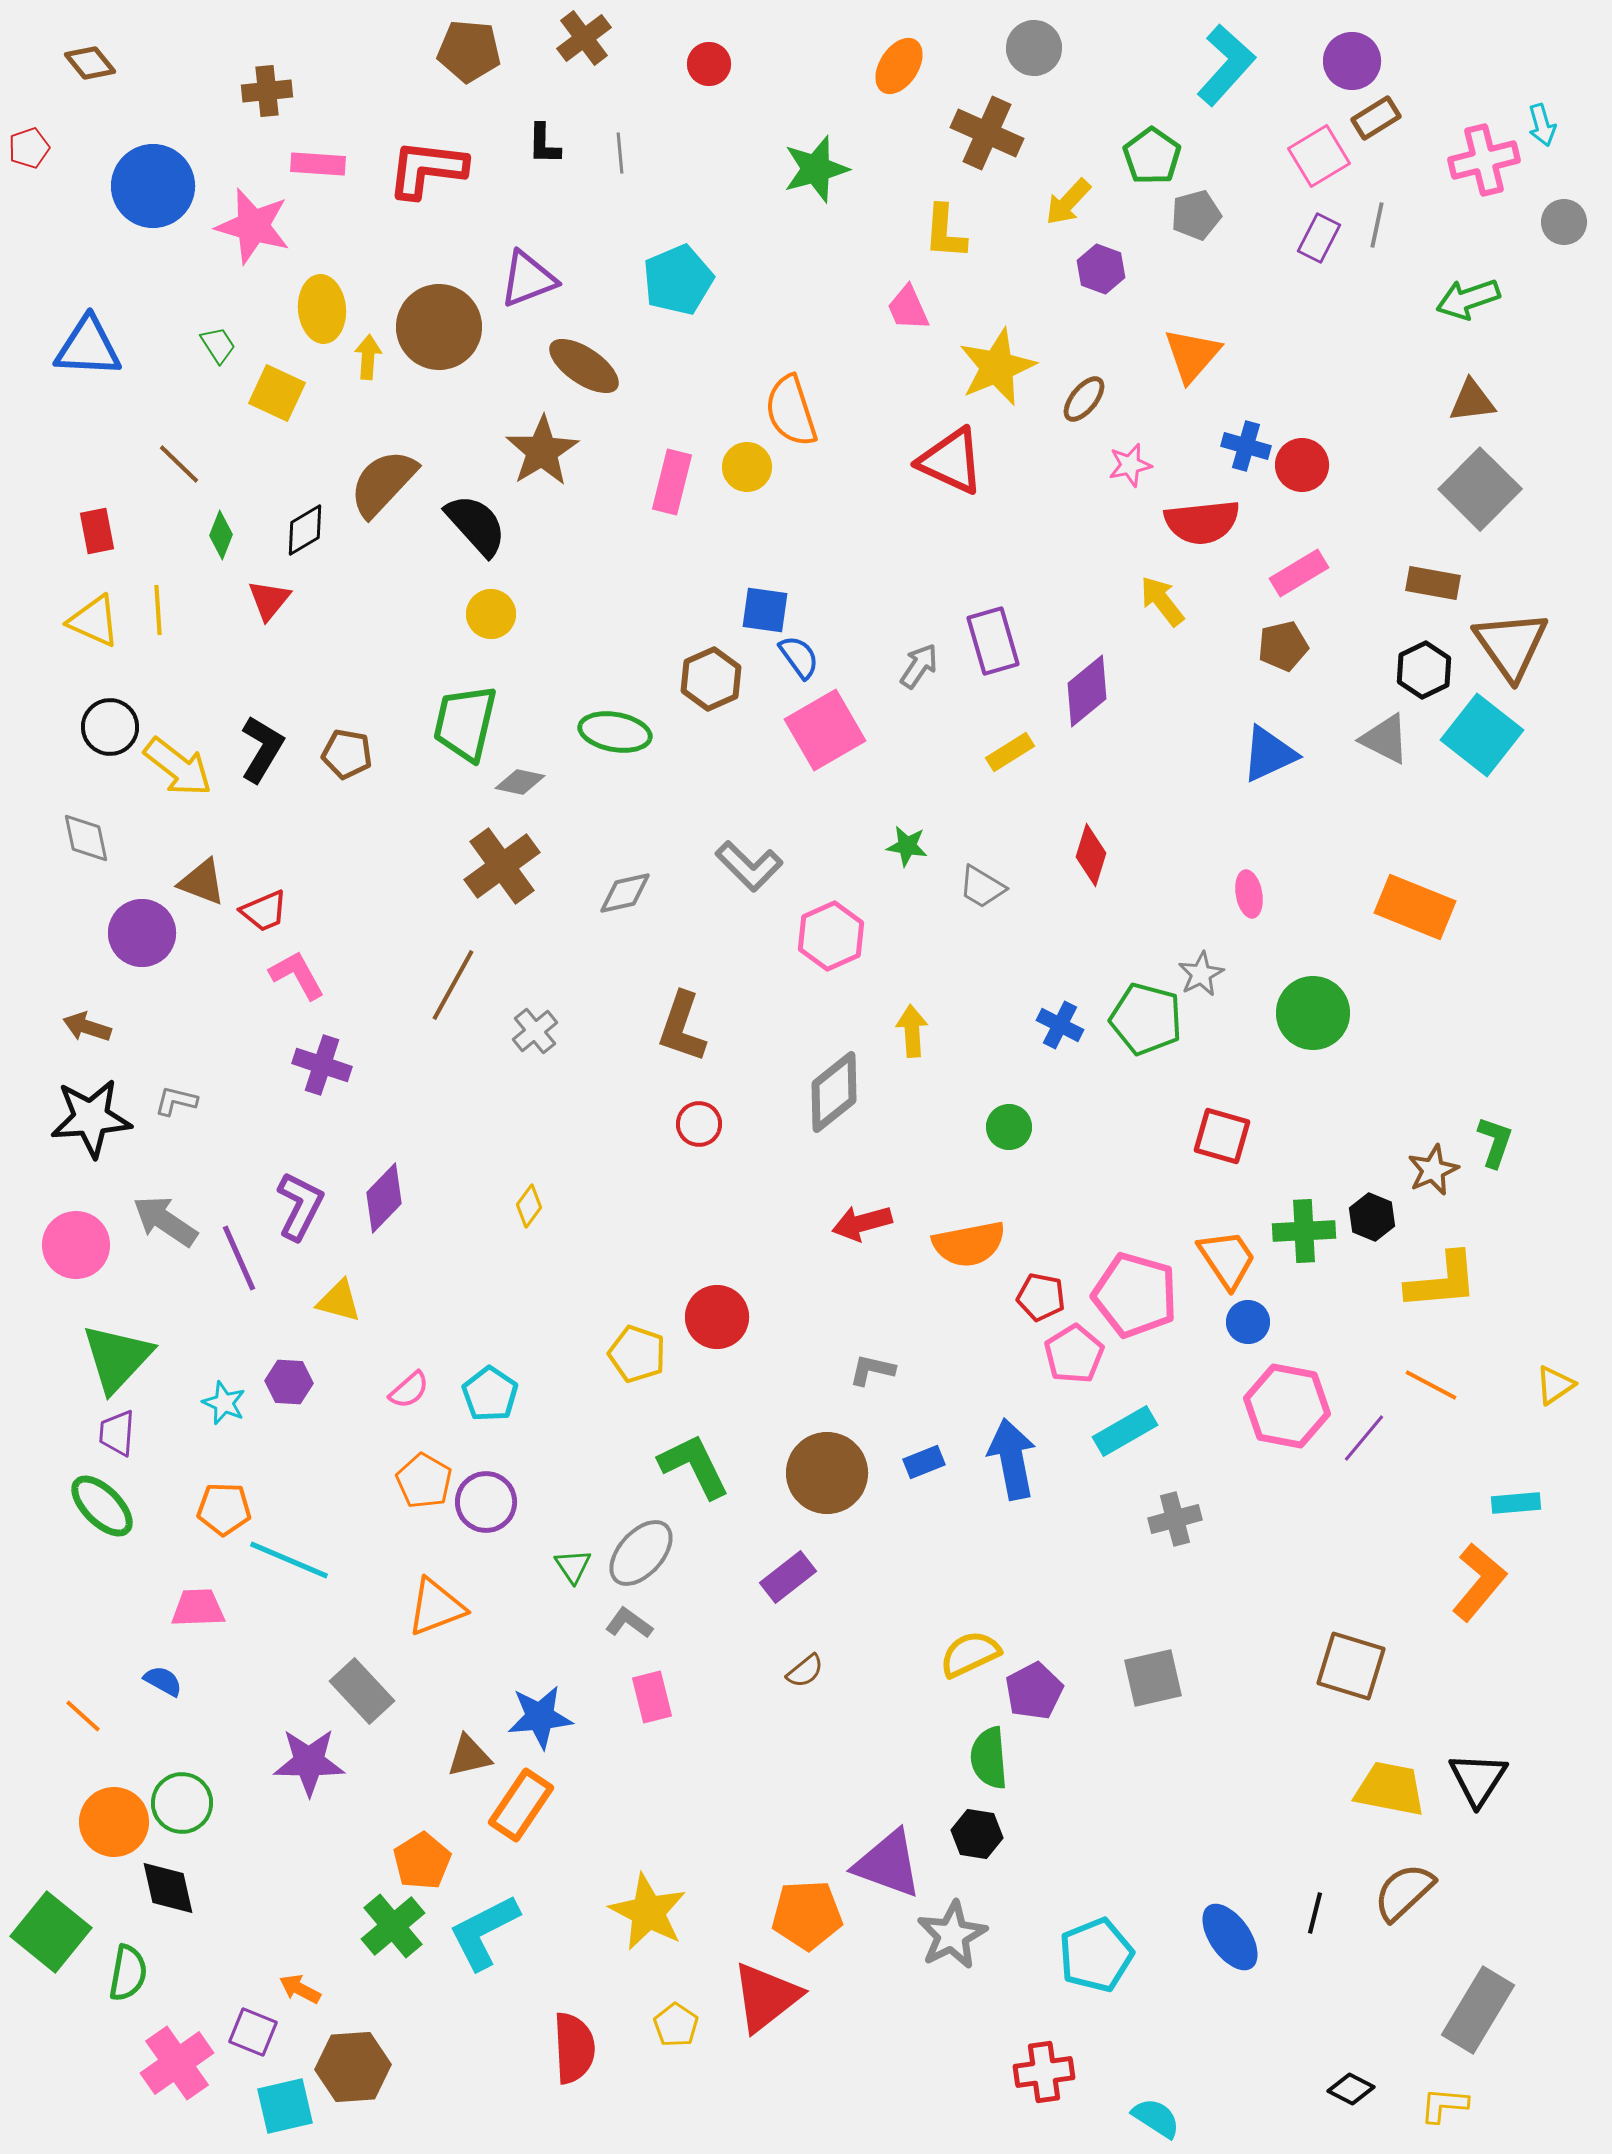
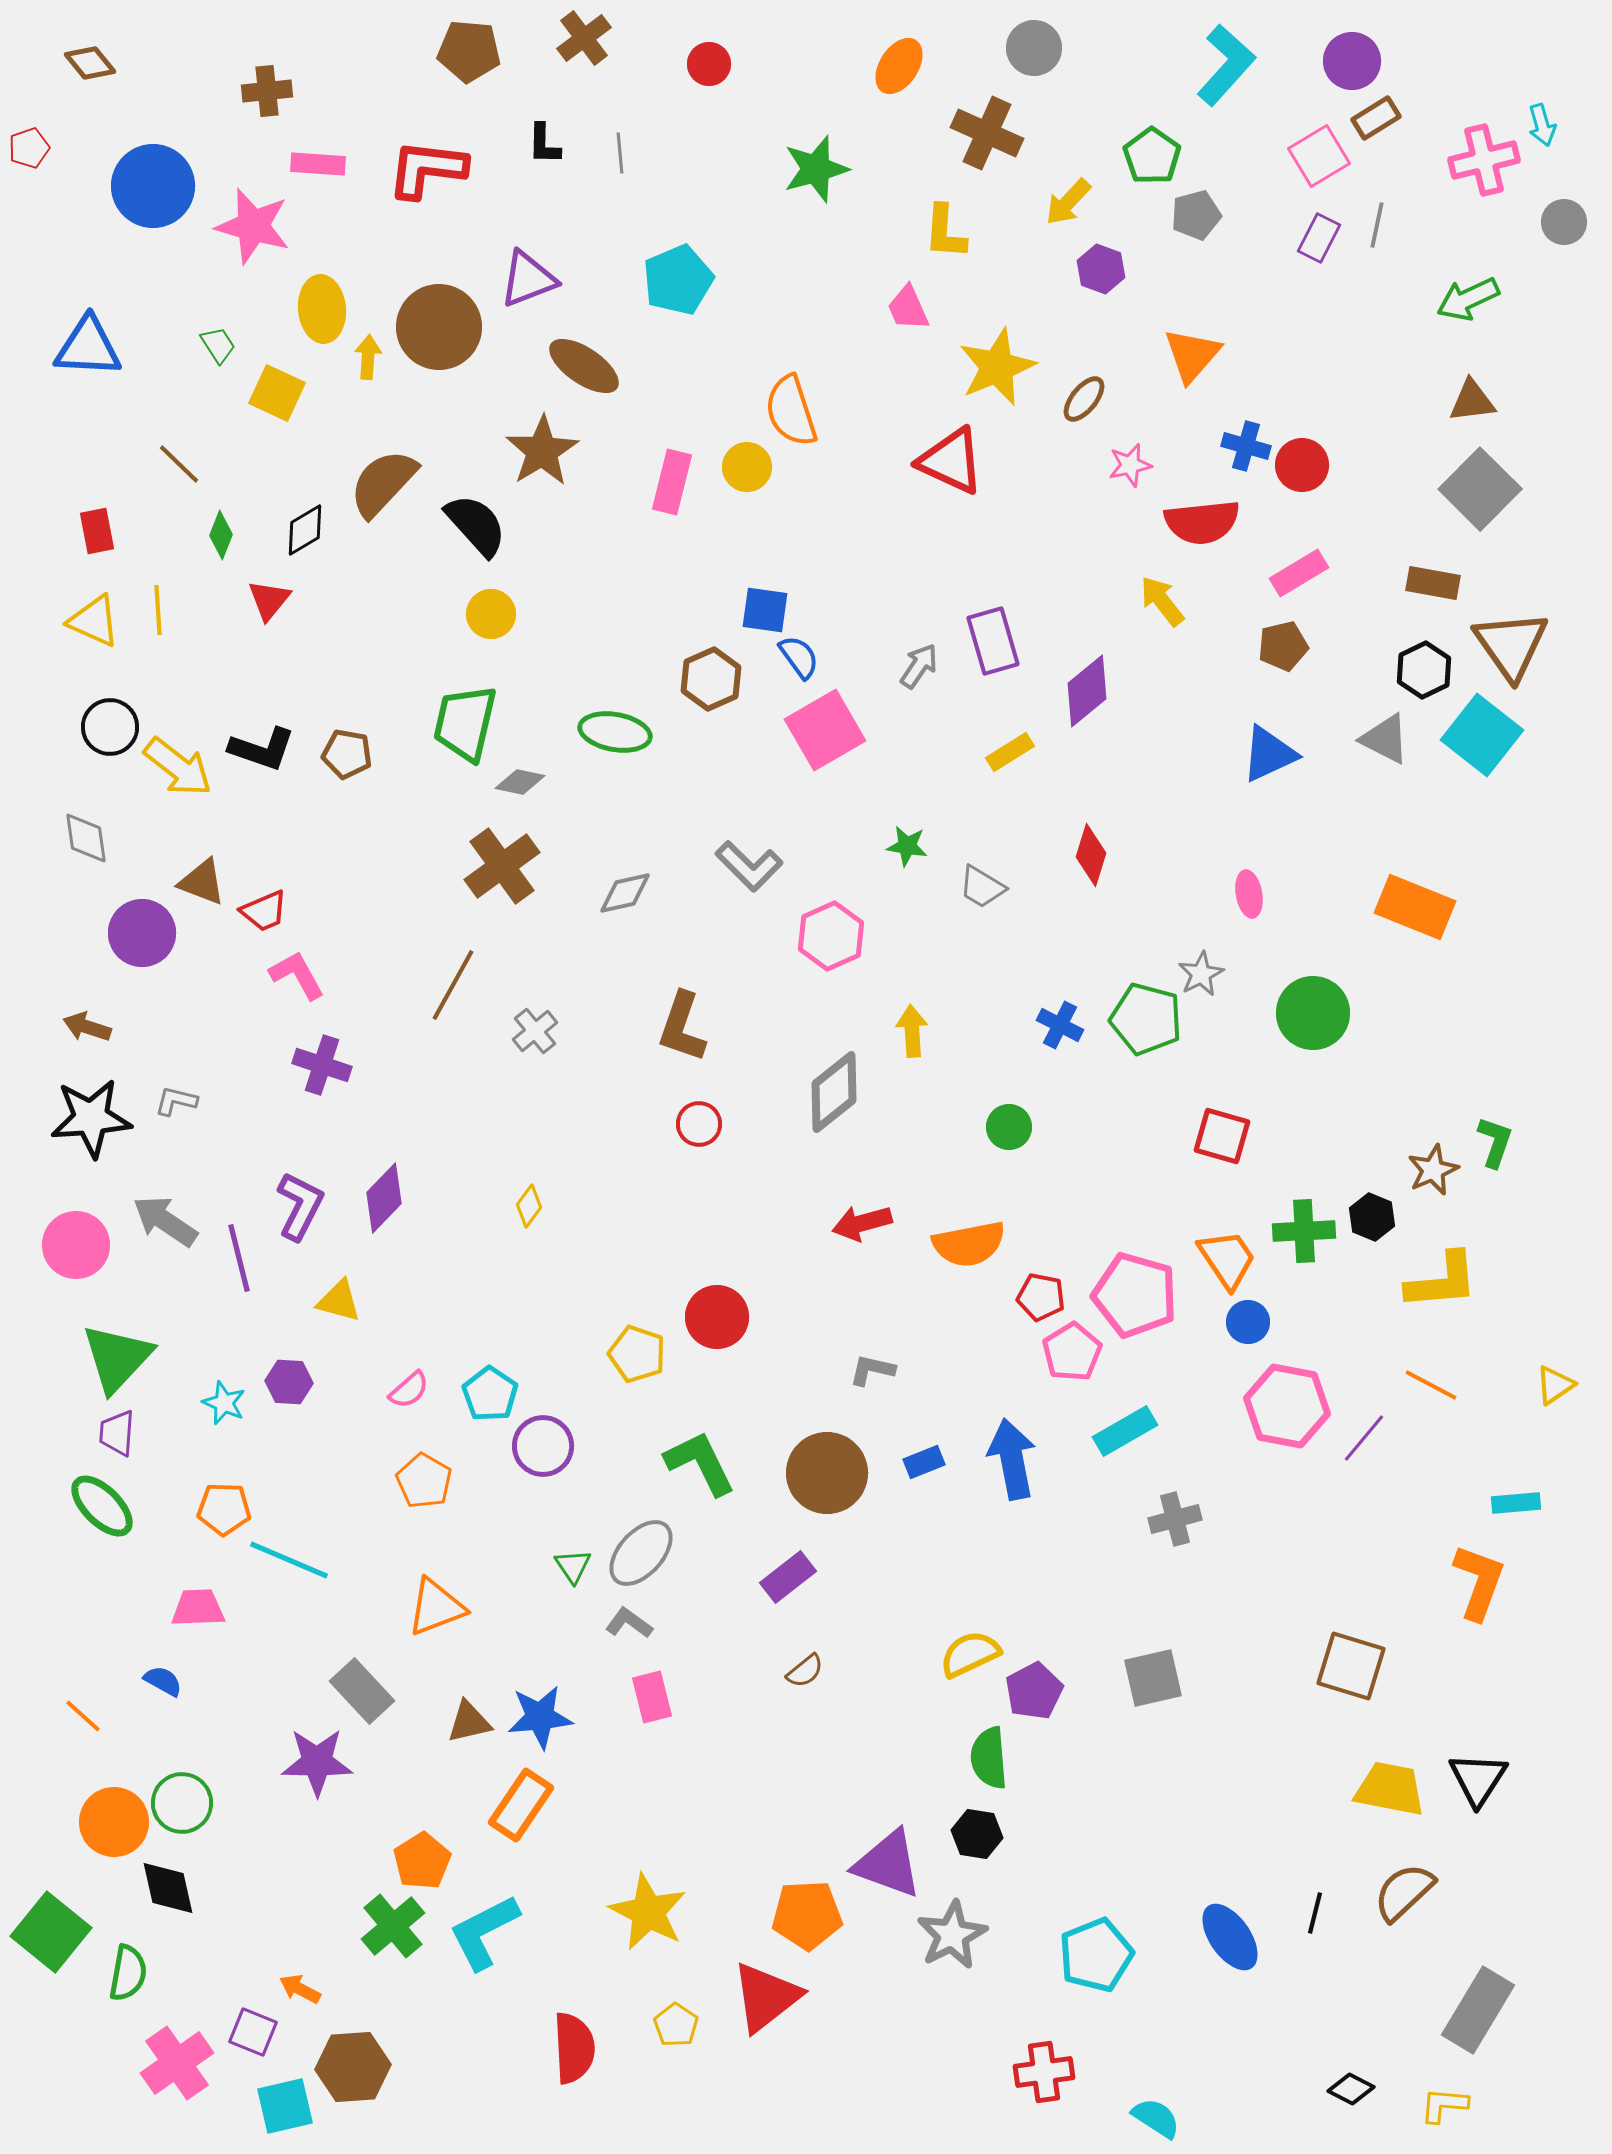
green arrow at (1468, 299): rotated 6 degrees counterclockwise
black L-shape at (262, 749): rotated 78 degrees clockwise
gray diamond at (86, 838): rotated 4 degrees clockwise
purple line at (239, 1258): rotated 10 degrees clockwise
pink pentagon at (1074, 1354): moved 2 px left, 2 px up
green L-shape at (694, 1466): moved 6 px right, 3 px up
purple circle at (486, 1502): moved 57 px right, 56 px up
orange L-shape at (1479, 1582): rotated 20 degrees counterclockwise
brown triangle at (469, 1756): moved 34 px up
purple star at (309, 1762): moved 8 px right
